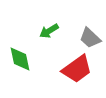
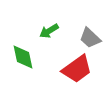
green diamond: moved 3 px right, 2 px up
